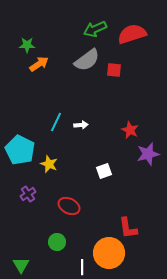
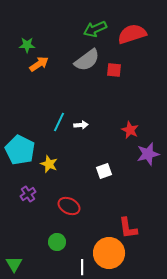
cyan line: moved 3 px right
green triangle: moved 7 px left, 1 px up
